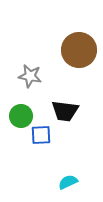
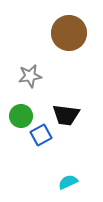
brown circle: moved 10 px left, 17 px up
gray star: rotated 20 degrees counterclockwise
black trapezoid: moved 1 px right, 4 px down
blue square: rotated 25 degrees counterclockwise
